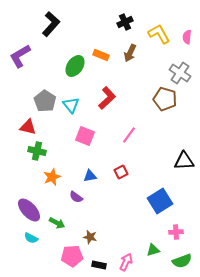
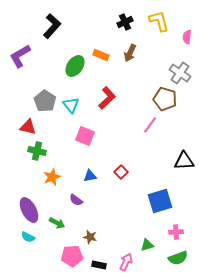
black L-shape: moved 1 px right, 2 px down
yellow L-shape: moved 13 px up; rotated 15 degrees clockwise
pink line: moved 21 px right, 10 px up
red square: rotated 16 degrees counterclockwise
purple semicircle: moved 3 px down
blue square: rotated 15 degrees clockwise
purple ellipse: rotated 15 degrees clockwise
cyan semicircle: moved 3 px left, 1 px up
green triangle: moved 6 px left, 5 px up
green semicircle: moved 4 px left, 3 px up
